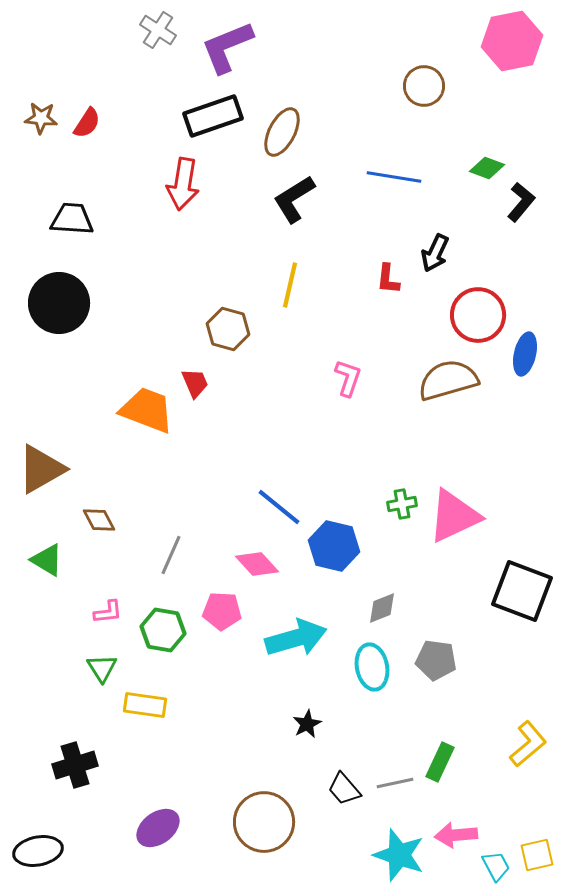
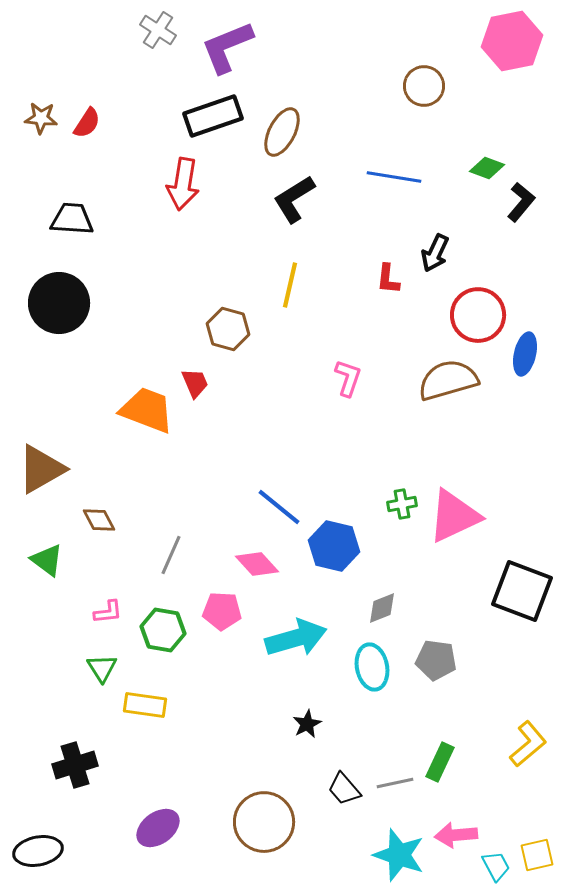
green triangle at (47, 560): rotated 6 degrees clockwise
